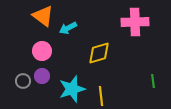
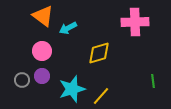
gray circle: moved 1 px left, 1 px up
yellow line: rotated 48 degrees clockwise
